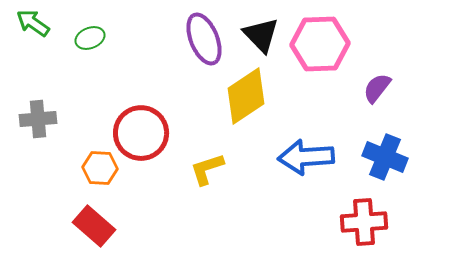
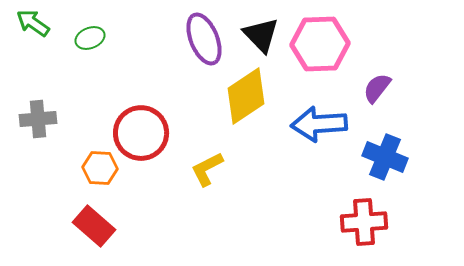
blue arrow: moved 13 px right, 33 px up
yellow L-shape: rotated 9 degrees counterclockwise
